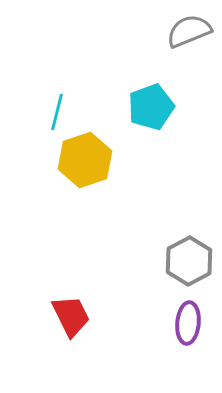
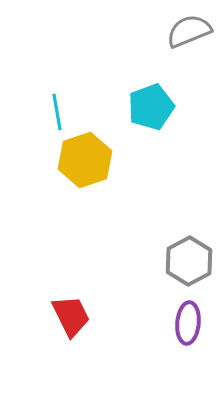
cyan line: rotated 24 degrees counterclockwise
